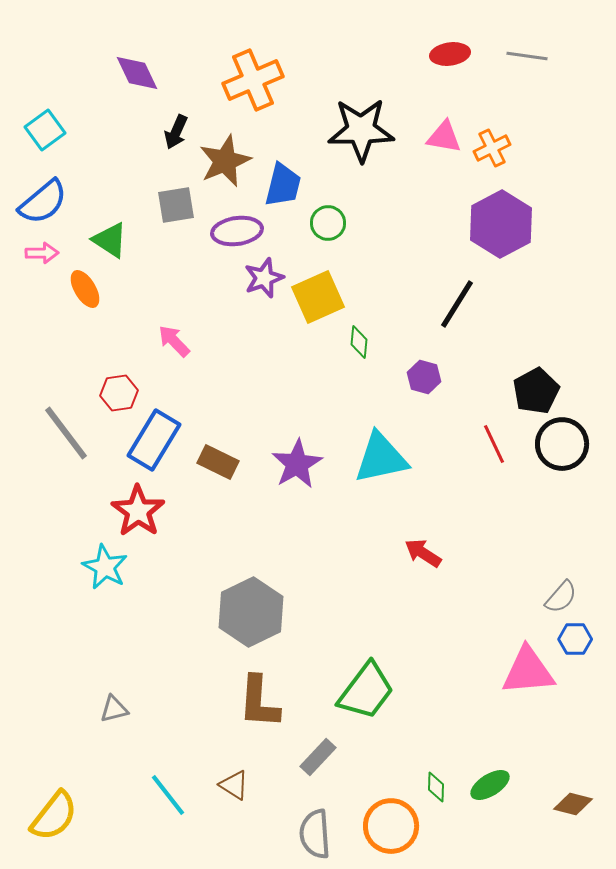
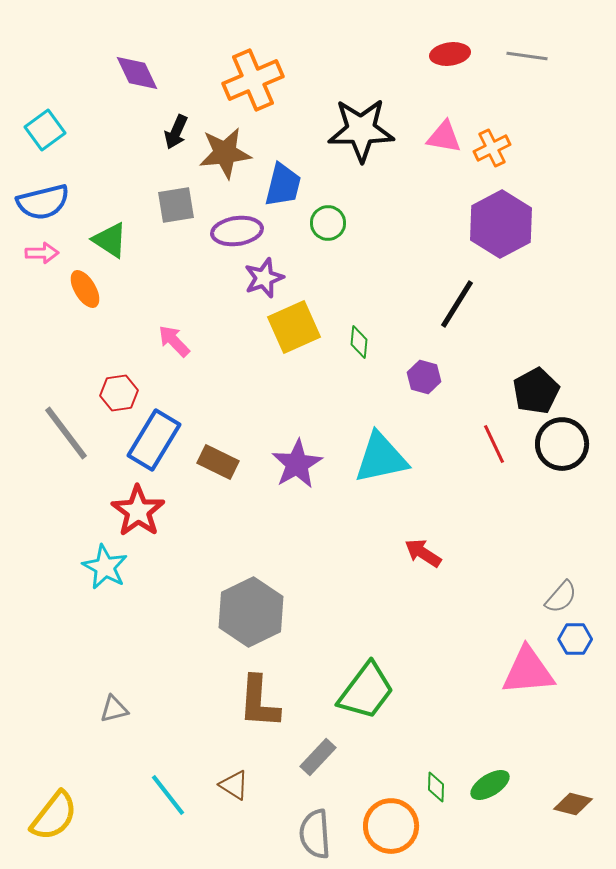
brown star at (225, 161): moved 8 px up; rotated 16 degrees clockwise
blue semicircle at (43, 202): rotated 26 degrees clockwise
yellow square at (318, 297): moved 24 px left, 30 px down
